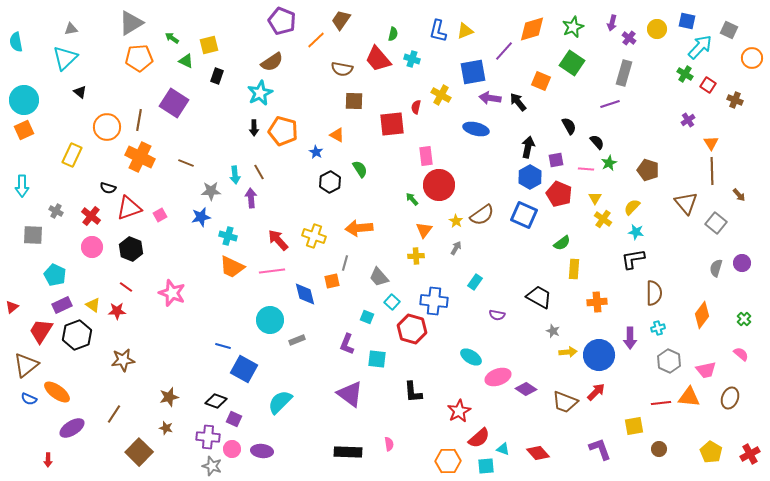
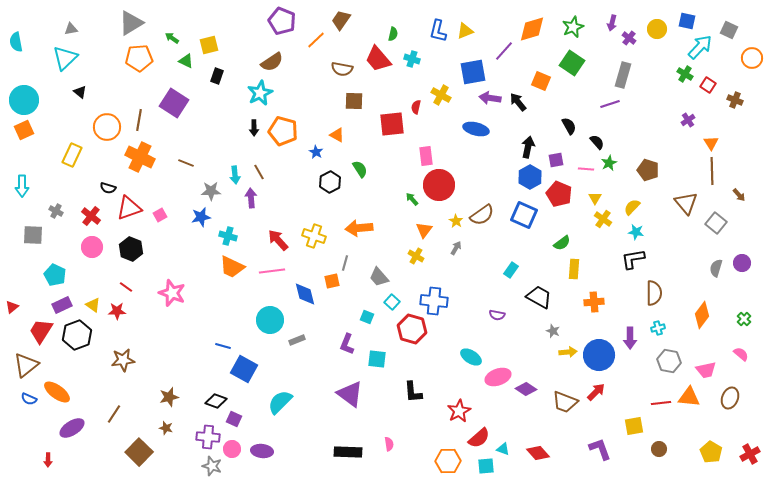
gray rectangle at (624, 73): moved 1 px left, 2 px down
yellow cross at (416, 256): rotated 35 degrees clockwise
cyan rectangle at (475, 282): moved 36 px right, 12 px up
orange cross at (597, 302): moved 3 px left
gray hexagon at (669, 361): rotated 15 degrees counterclockwise
